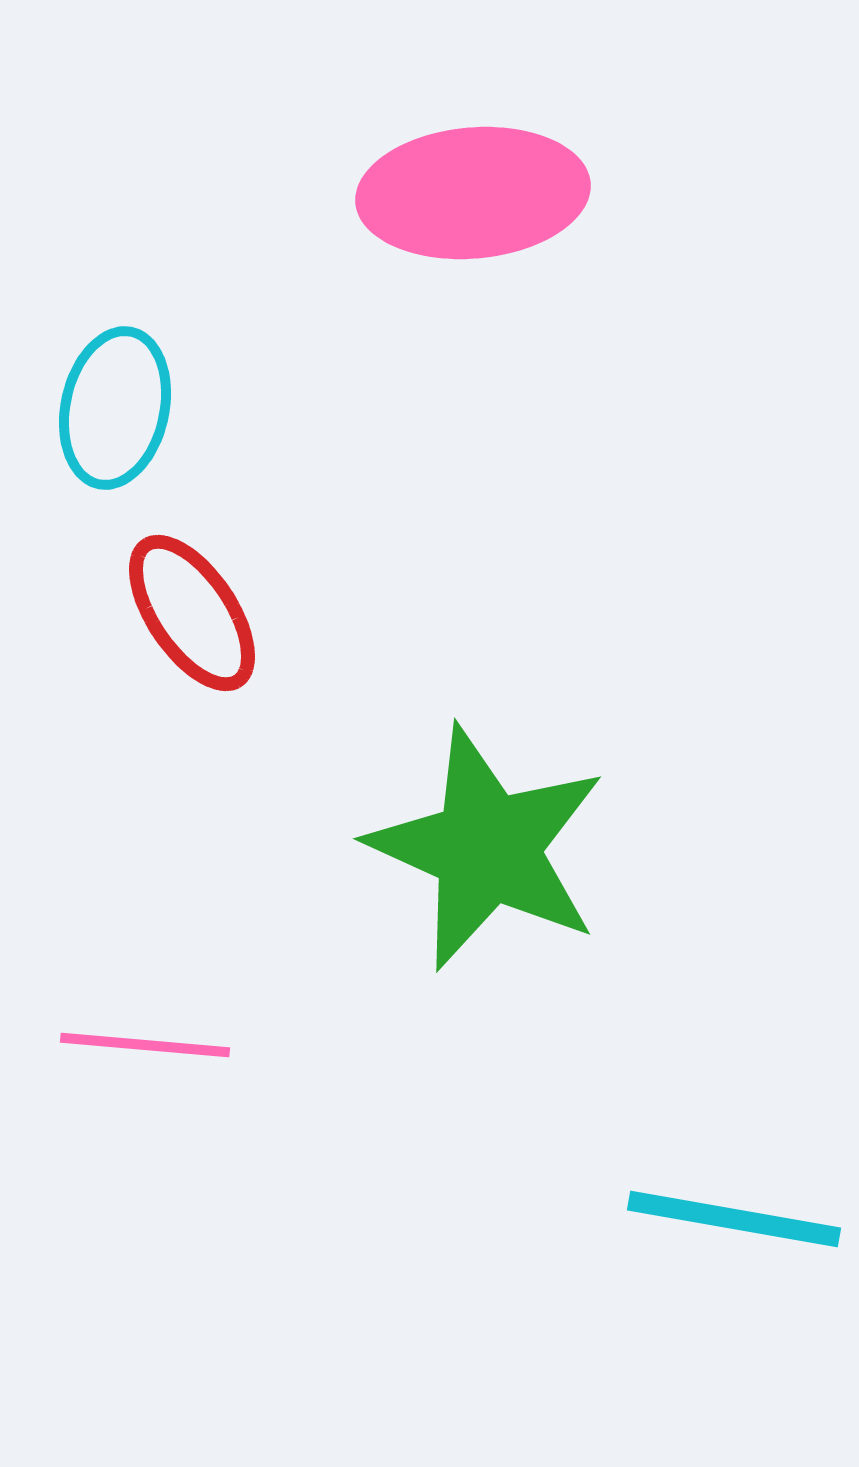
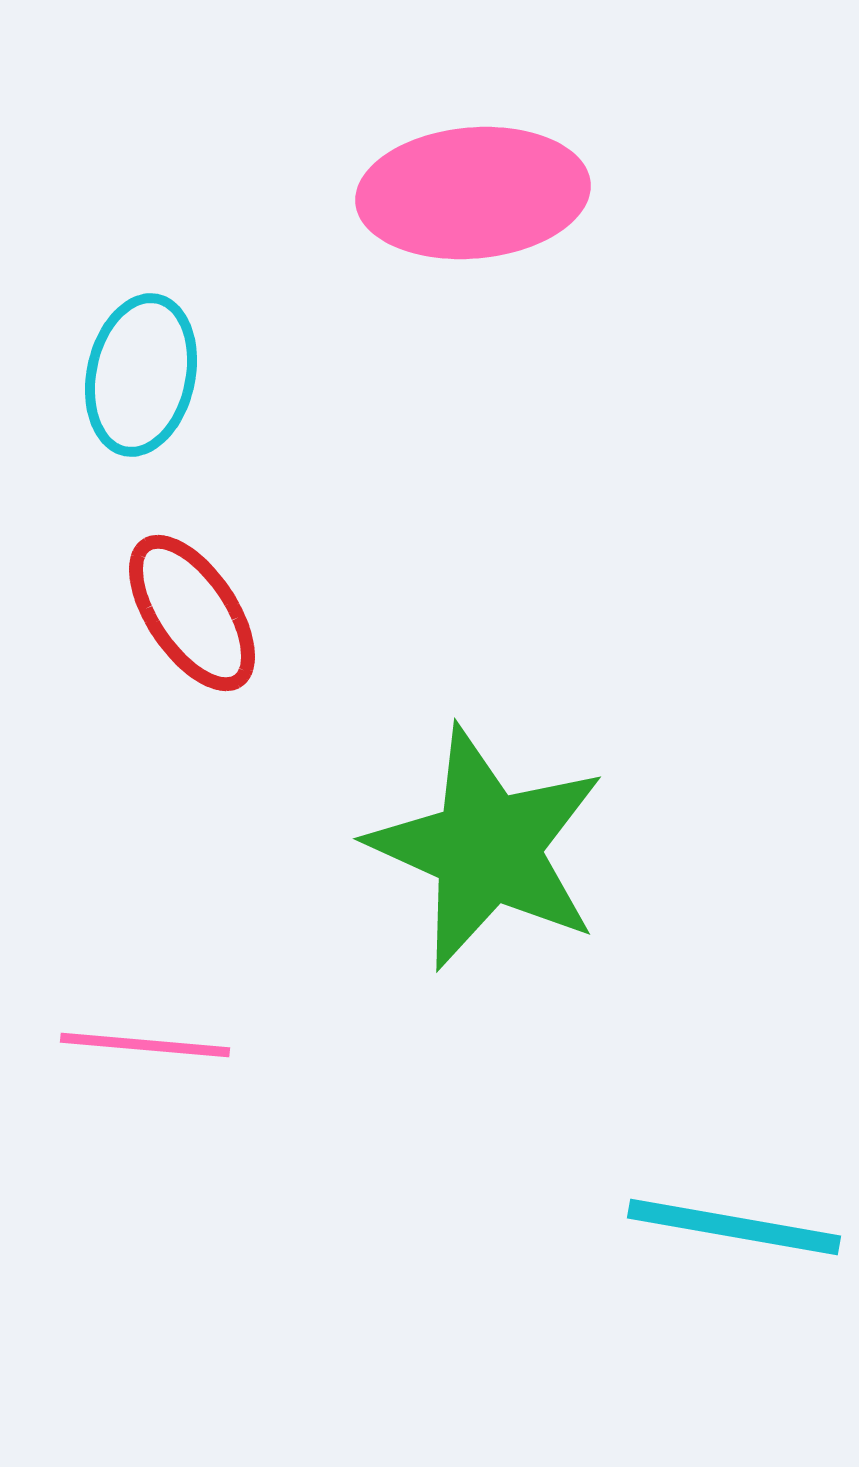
cyan ellipse: moved 26 px right, 33 px up
cyan line: moved 8 px down
